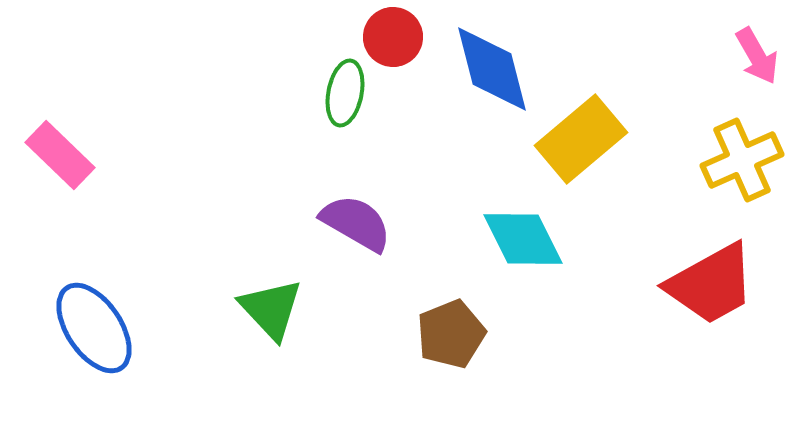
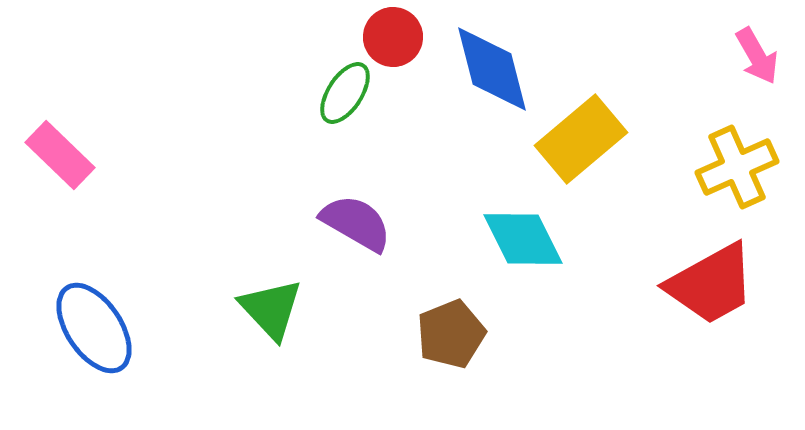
green ellipse: rotated 22 degrees clockwise
yellow cross: moved 5 px left, 7 px down
